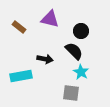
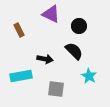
purple triangle: moved 1 px right, 5 px up; rotated 12 degrees clockwise
brown rectangle: moved 3 px down; rotated 24 degrees clockwise
black circle: moved 2 px left, 5 px up
cyan star: moved 8 px right, 4 px down
gray square: moved 15 px left, 4 px up
